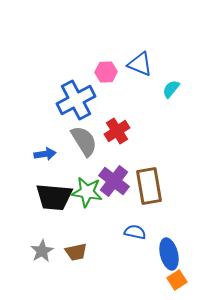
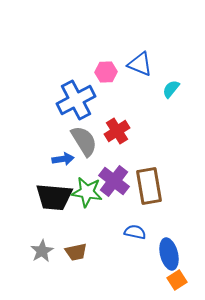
blue arrow: moved 18 px right, 5 px down
